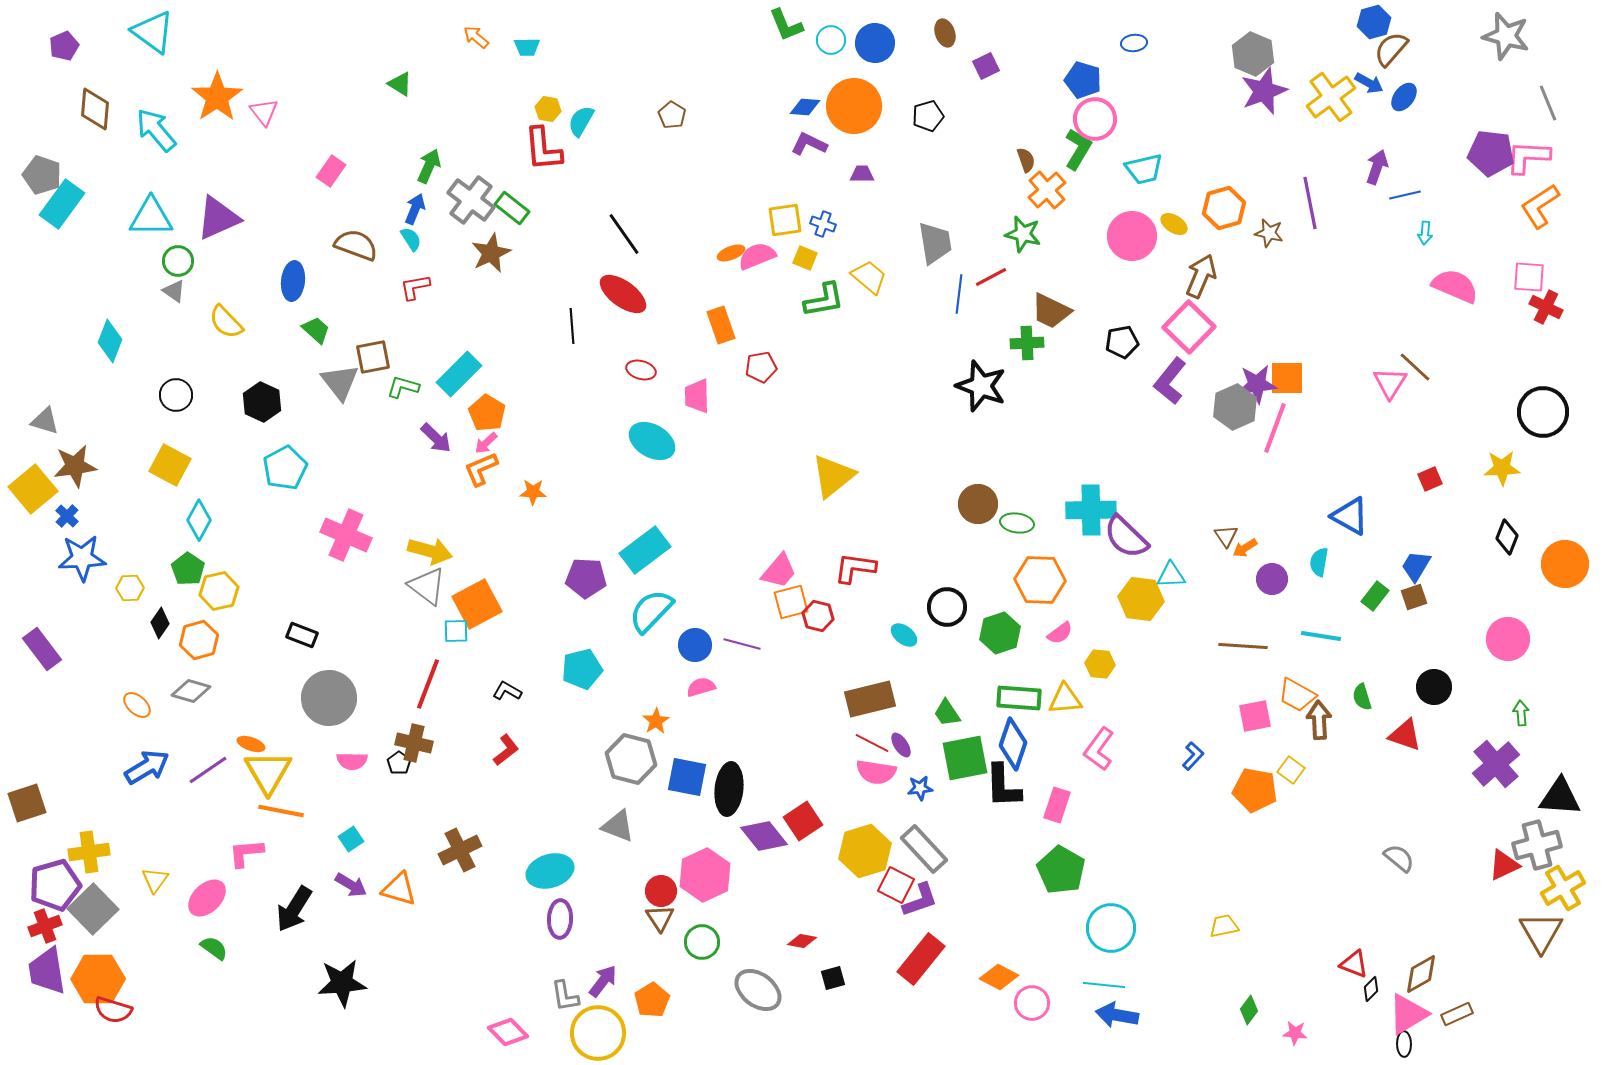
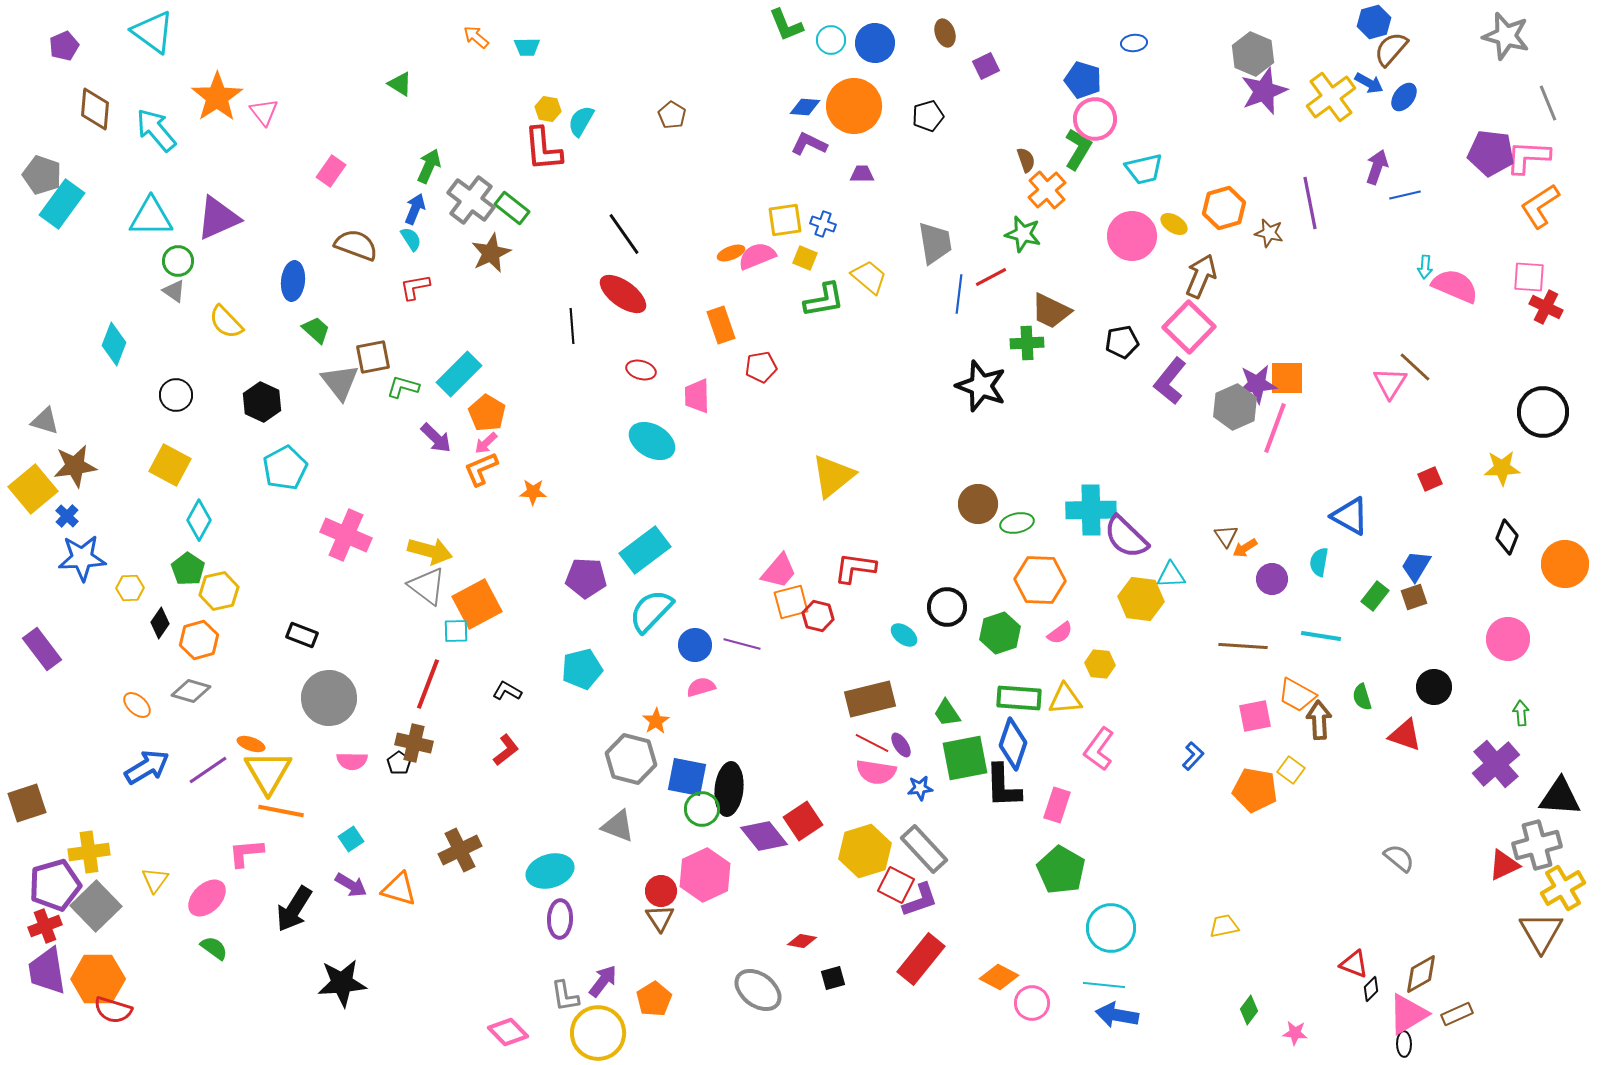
cyan arrow at (1425, 233): moved 34 px down
cyan diamond at (110, 341): moved 4 px right, 3 px down
green ellipse at (1017, 523): rotated 20 degrees counterclockwise
gray square at (93, 909): moved 3 px right, 3 px up
green circle at (702, 942): moved 133 px up
orange pentagon at (652, 1000): moved 2 px right, 1 px up
